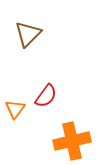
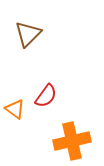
orange triangle: rotated 30 degrees counterclockwise
